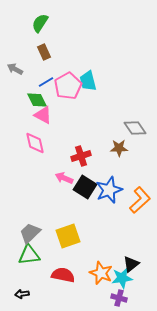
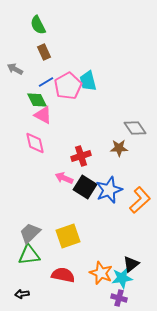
green semicircle: moved 2 px left, 2 px down; rotated 60 degrees counterclockwise
